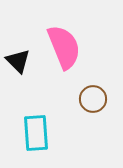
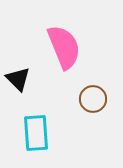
black triangle: moved 18 px down
